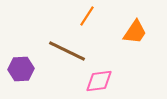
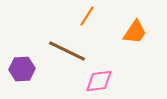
purple hexagon: moved 1 px right
